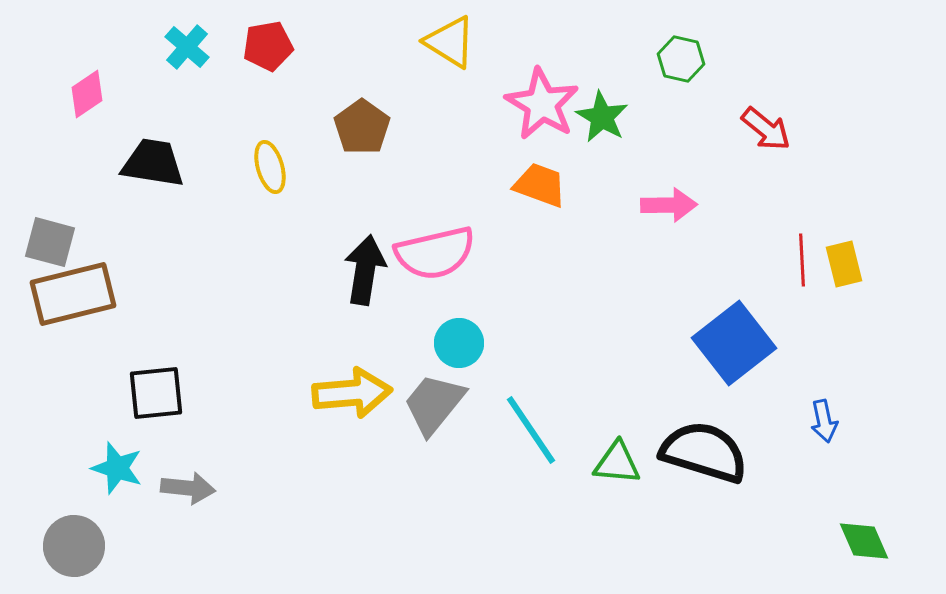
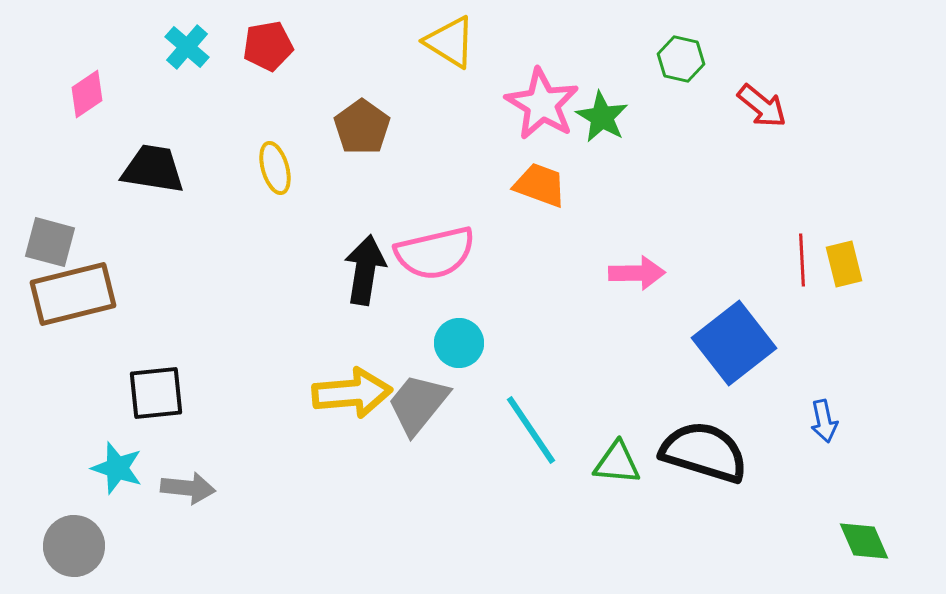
red arrow: moved 4 px left, 23 px up
black trapezoid: moved 6 px down
yellow ellipse: moved 5 px right, 1 px down
pink arrow: moved 32 px left, 68 px down
gray trapezoid: moved 16 px left
